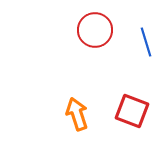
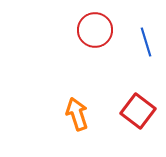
red square: moved 6 px right; rotated 16 degrees clockwise
